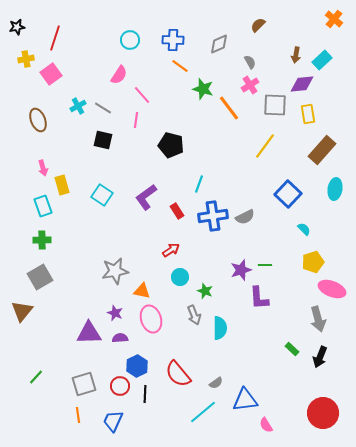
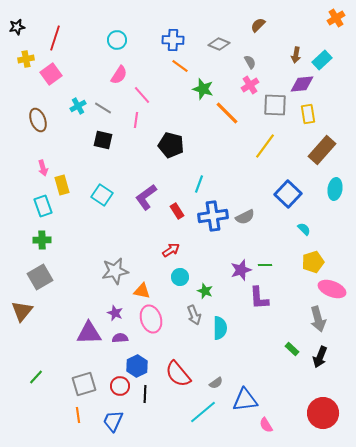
orange cross at (334, 19): moved 2 px right, 1 px up; rotated 18 degrees clockwise
cyan circle at (130, 40): moved 13 px left
gray diamond at (219, 44): rotated 45 degrees clockwise
orange line at (229, 108): moved 2 px left, 5 px down; rotated 8 degrees counterclockwise
